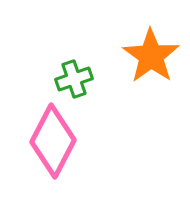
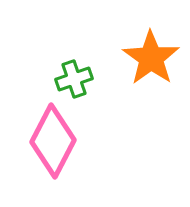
orange star: moved 2 px down
